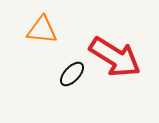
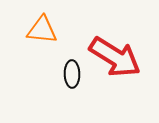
black ellipse: rotated 44 degrees counterclockwise
